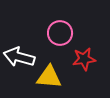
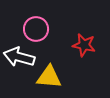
pink circle: moved 24 px left, 4 px up
red star: moved 14 px up; rotated 20 degrees clockwise
